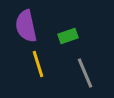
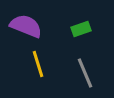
purple semicircle: rotated 124 degrees clockwise
green rectangle: moved 13 px right, 7 px up
